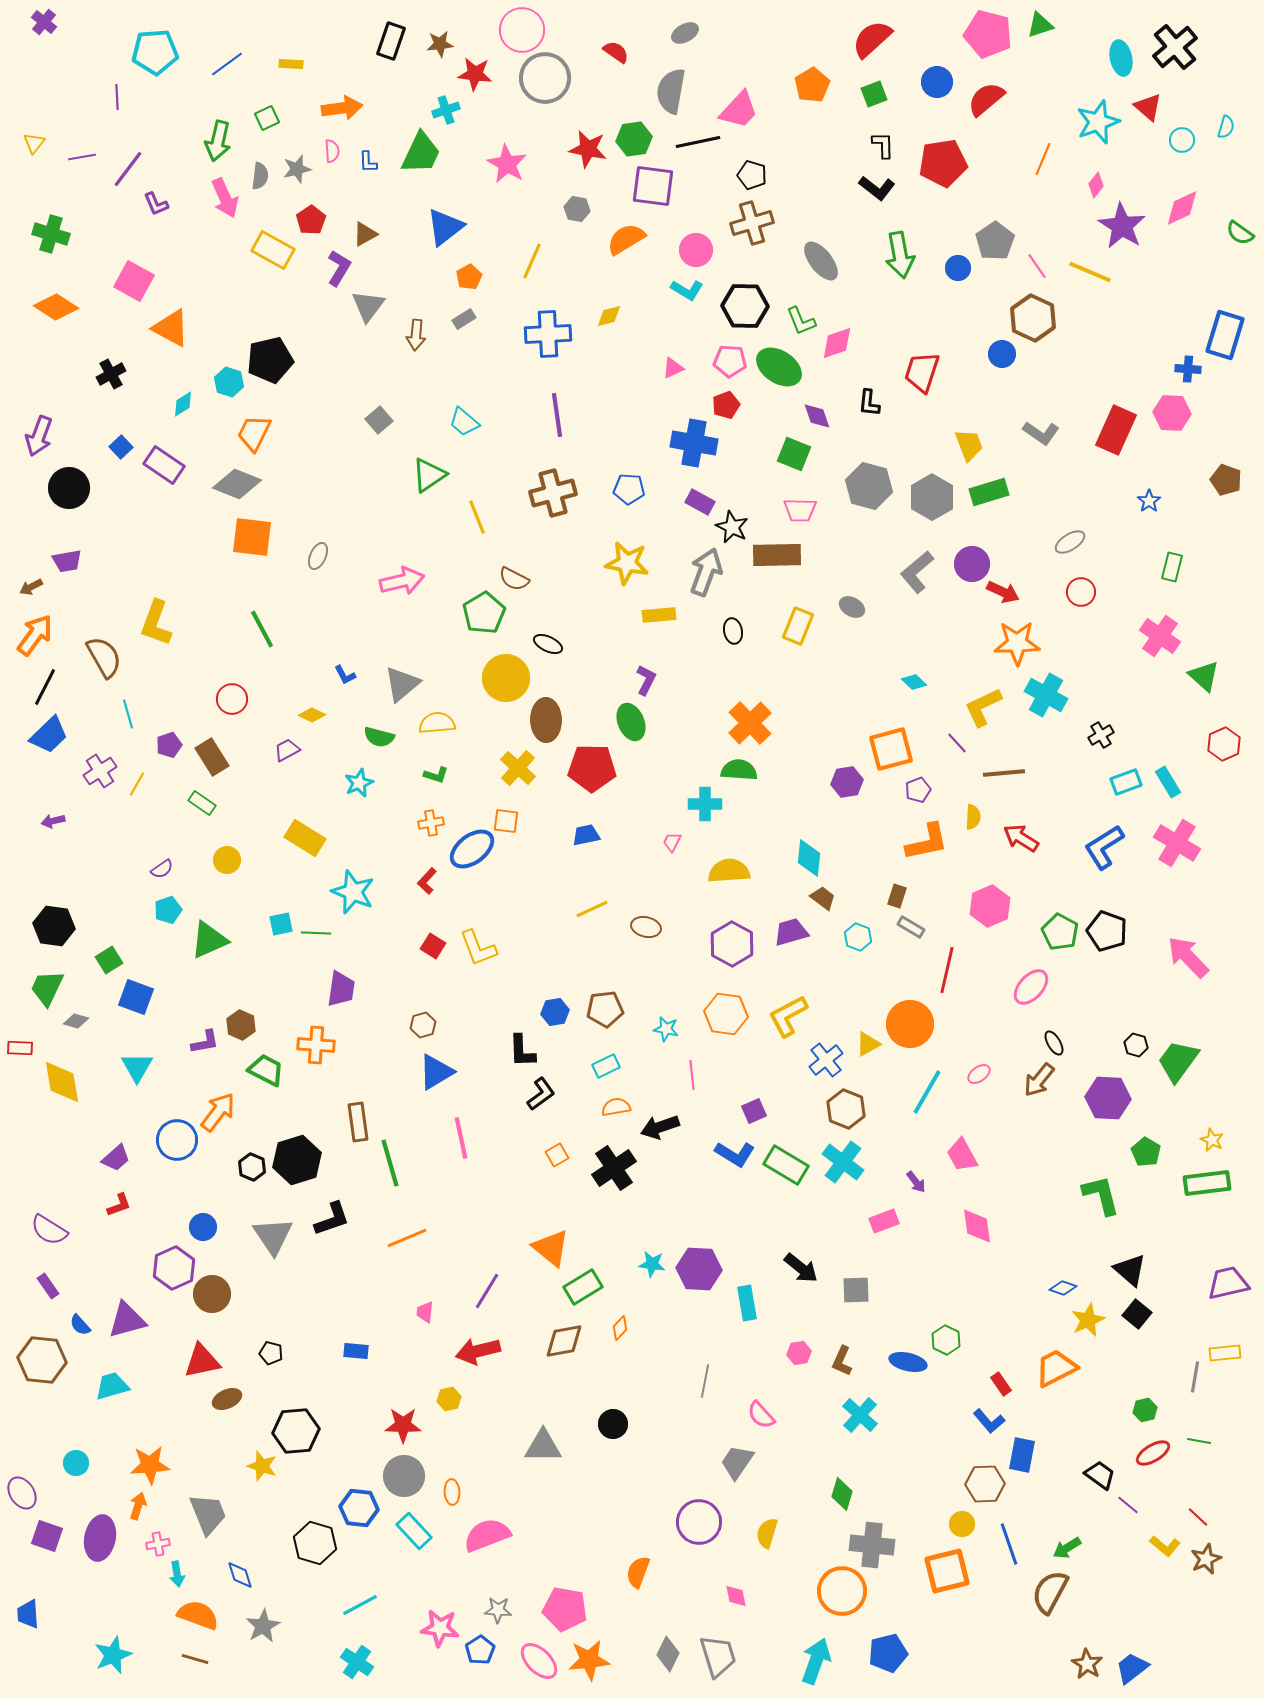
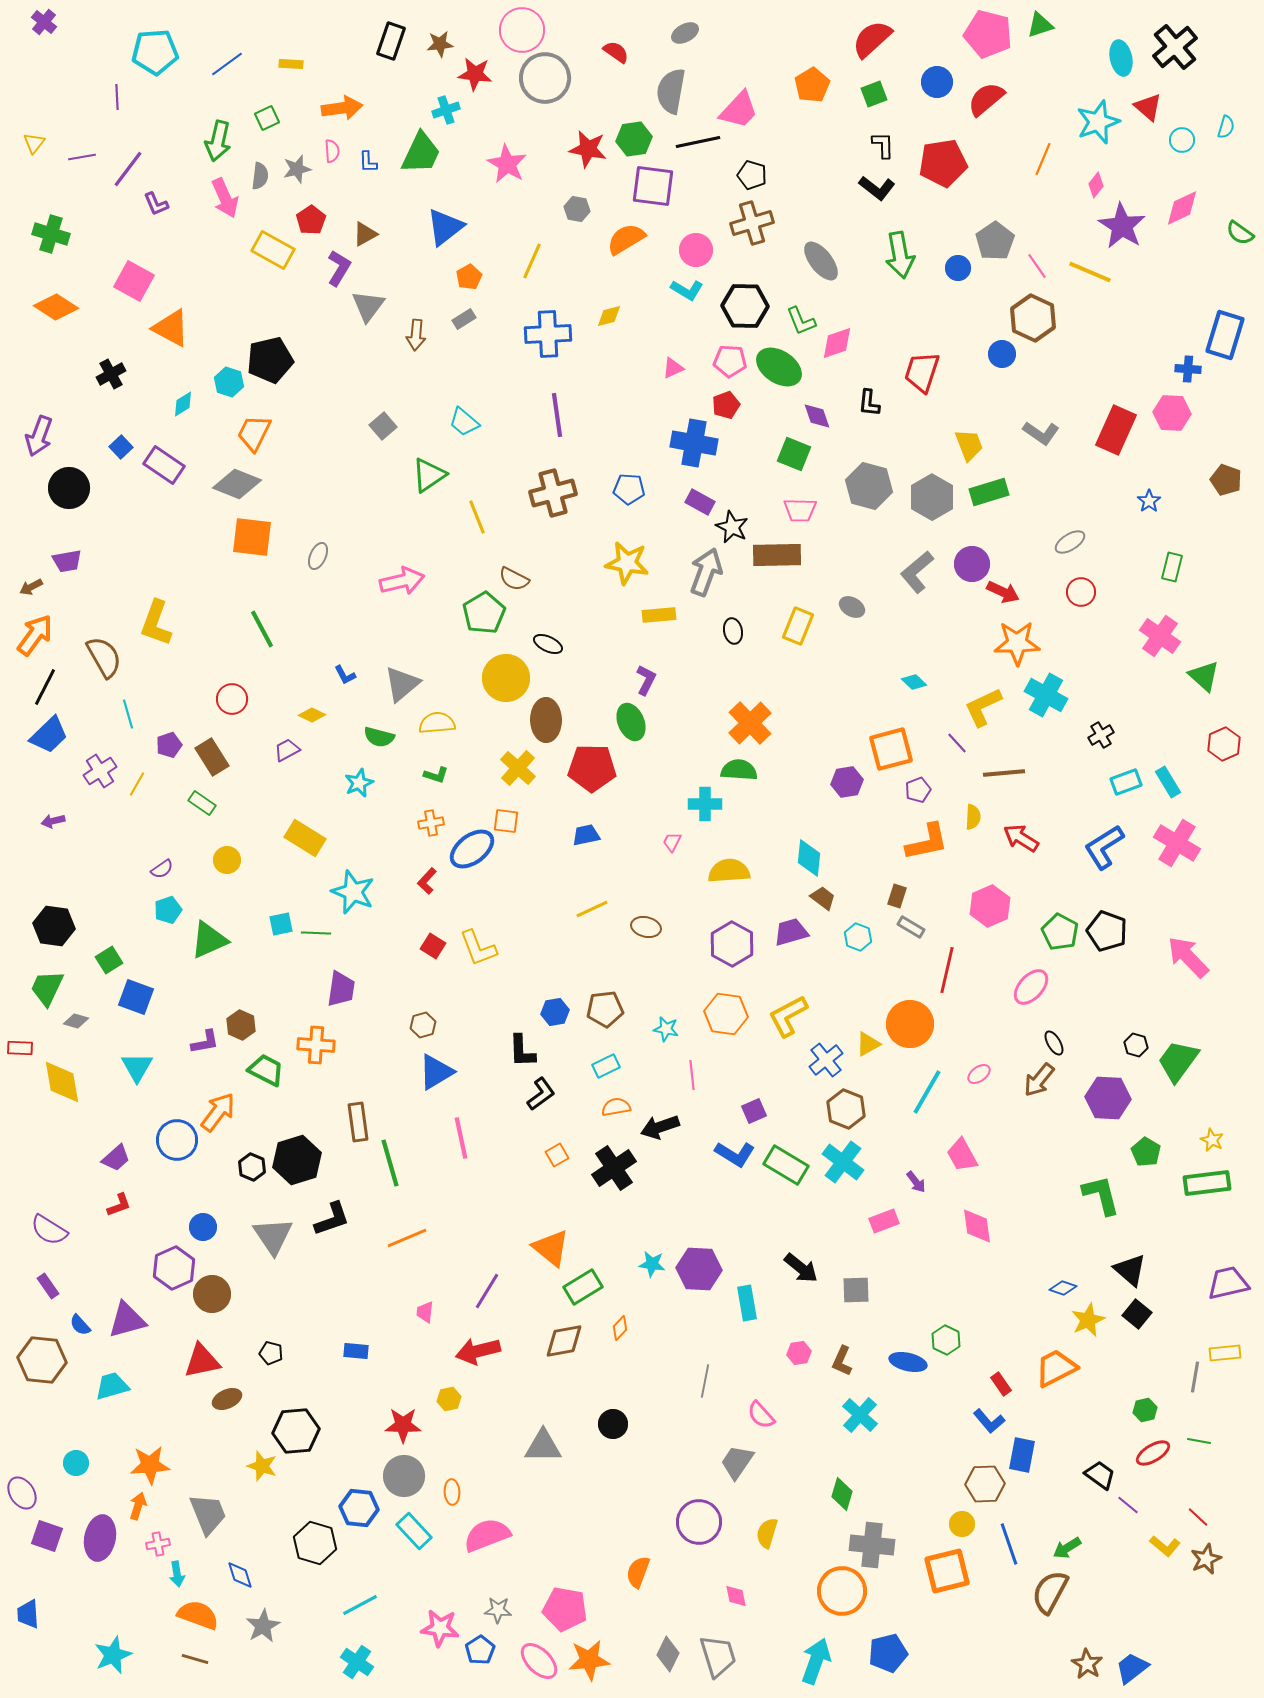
gray square at (379, 420): moved 4 px right, 6 px down
